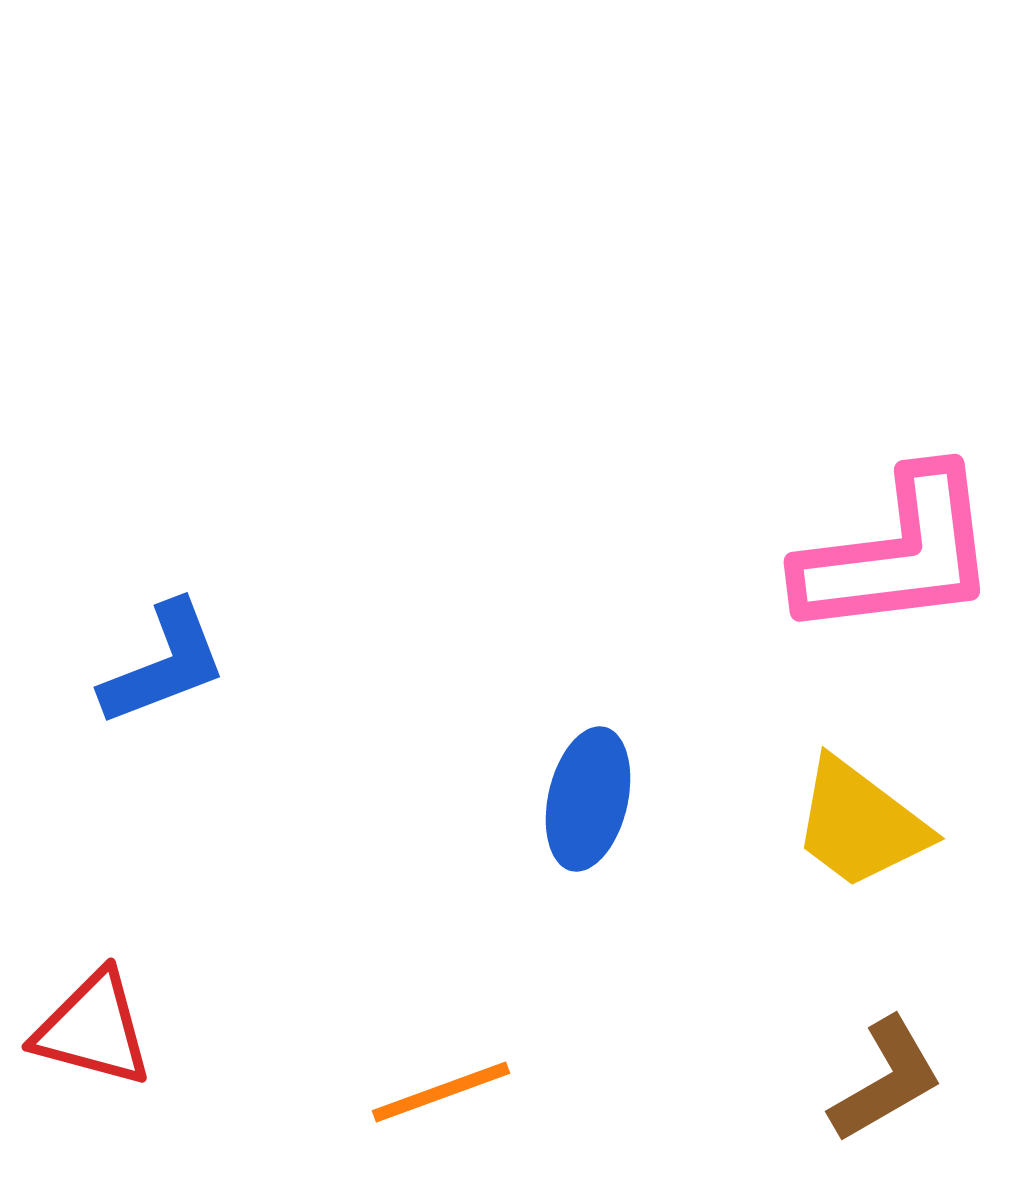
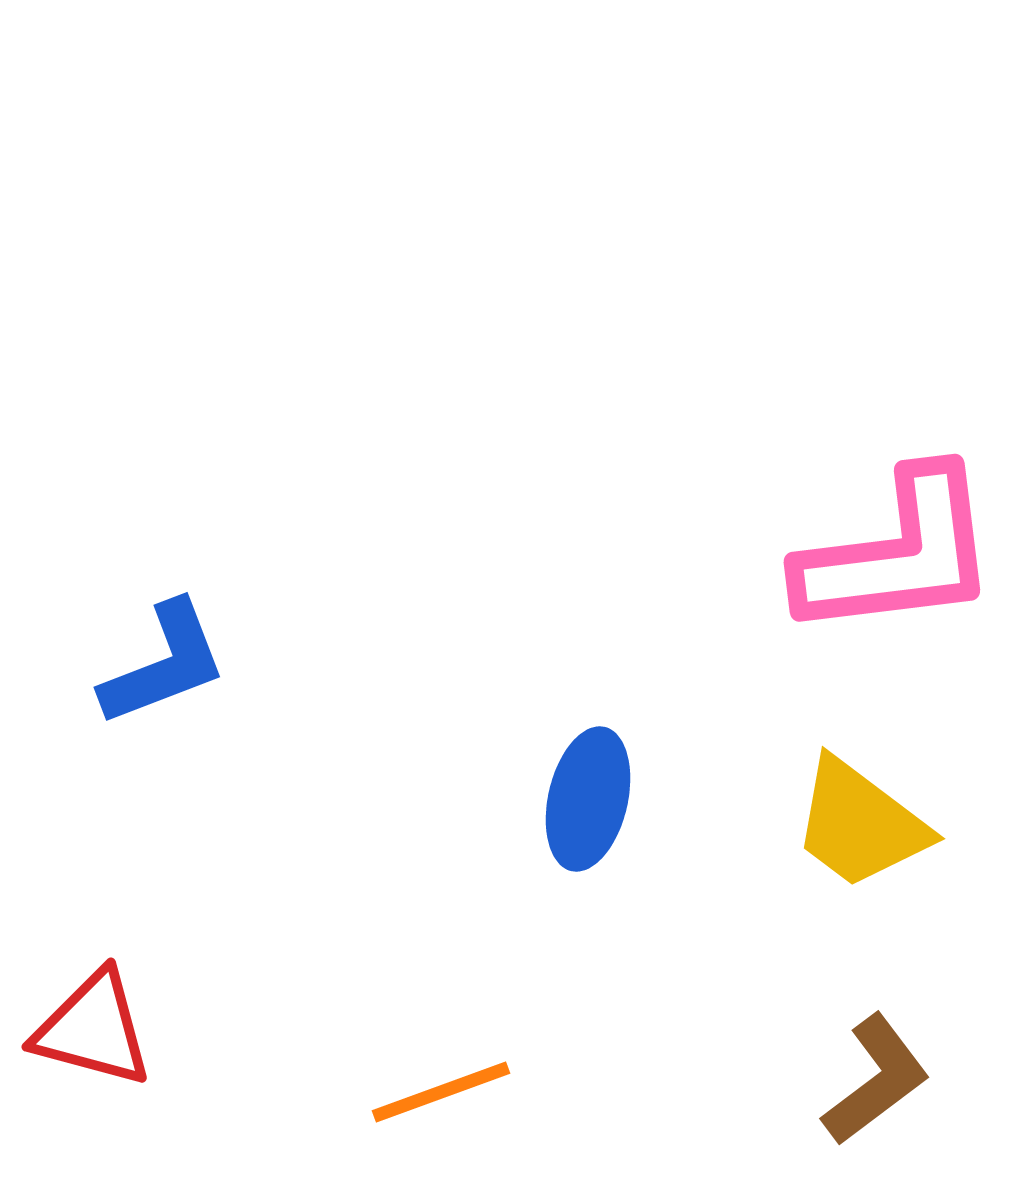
brown L-shape: moved 10 px left; rotated 7 degrees counterclockwise
